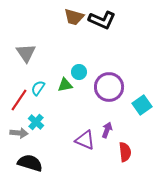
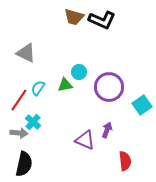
gray triangle: rotated 30 degrees counterclockwise
cyan cross: moved 3 px left
red semicircle: moved 9 px down
black semicircle: moved 6 px left, 1 px down; rotated 85 degrees clockwise
